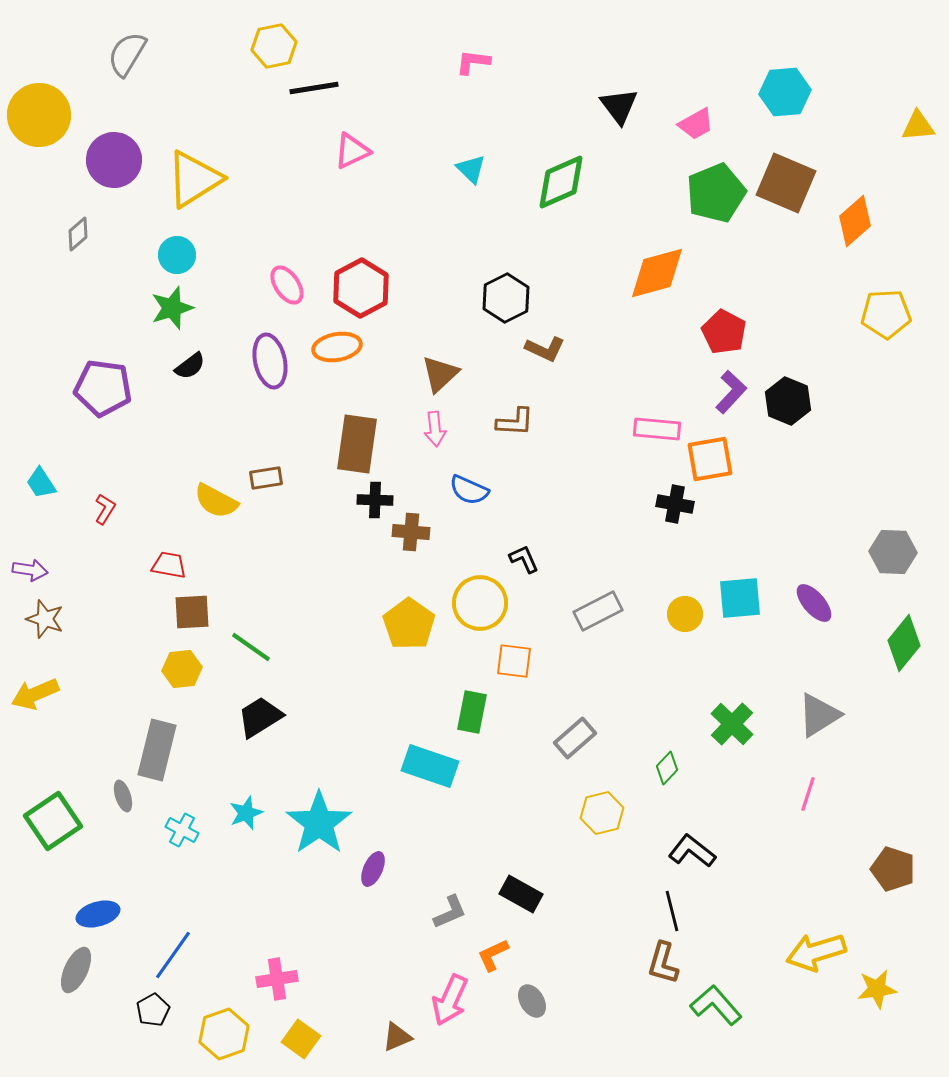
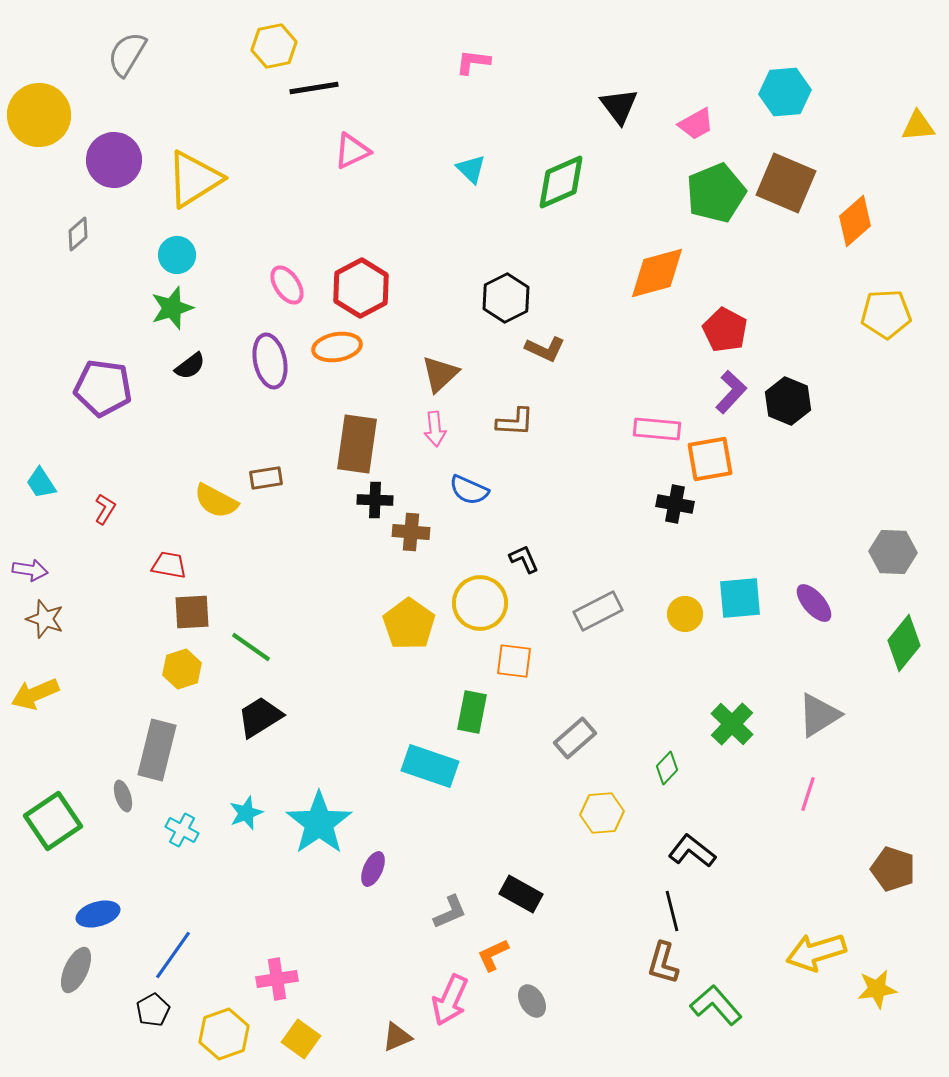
red pentagon at (724, 332): moved 1 px right, 2 px up
yellow hexagon at (182, 669): rotated 12 degrees counterclockwise
yellow hexagon at (602, 813): rotated 9 degrees clockwise
